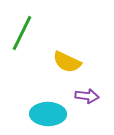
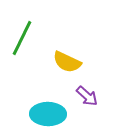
green line: moved 5 px down
purple arrow: rotated 35 degrees clockwise
